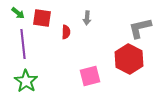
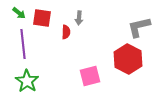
green arrow: moved 1 px right
gray arrow: moved 8 px left
gray L-shape: moved 1 px left, 1 px up
red hexagon: moved 1 px left
green star: moved 1 px right
